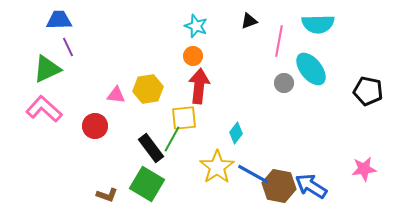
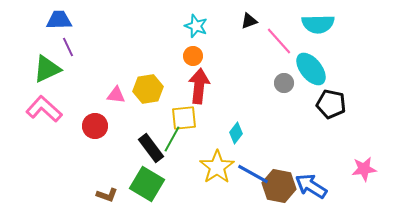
pink line: rotated 52 degrees counterclockwise
black pentagon: moved 37 px left, 13 px down
